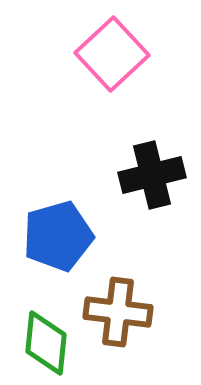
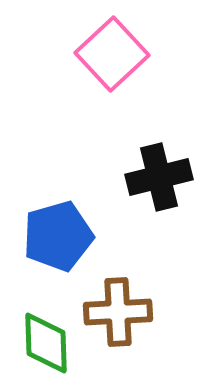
black cross: moved 7 px right, 2 px down
brown cross: rotated 10 degrees counterclockwise
green diamond: rotated 8 degrees counterclockwise
